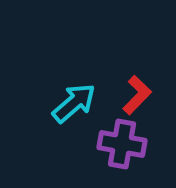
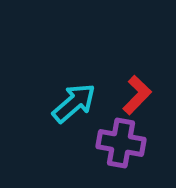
purple cross: moved 1 px left, 1 px up
